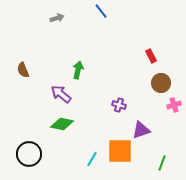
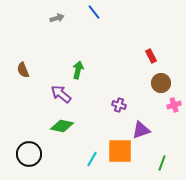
blue line: moved 7 px left, 1 px down
green diamond: moved 2 px down
